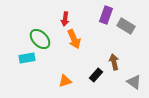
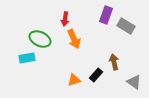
green ellipse: rotated 20 degrees counterclockwise
orange triangle: moved 9 px right, 1 px up
